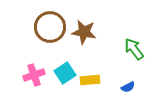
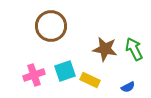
brown circle: moved 1 px right, 1 px up
brown star: moved 21 px right, 17 px down
green arrow: rotated 10 degrees clockwise
cyan square: moved 2 px up; rotated 15 degrees clockwise
yellow rectangle: rotated 30 degrees clockwise
